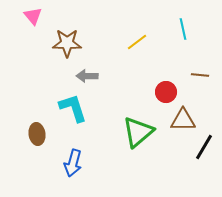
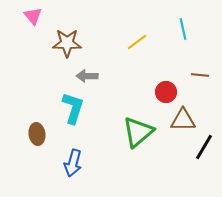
cyan L-shape: rotated 36 degrees clockwise
